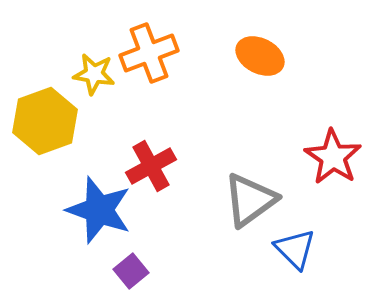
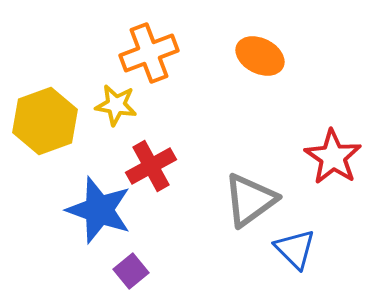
yellow star: moved 22 px right, 31 px down
